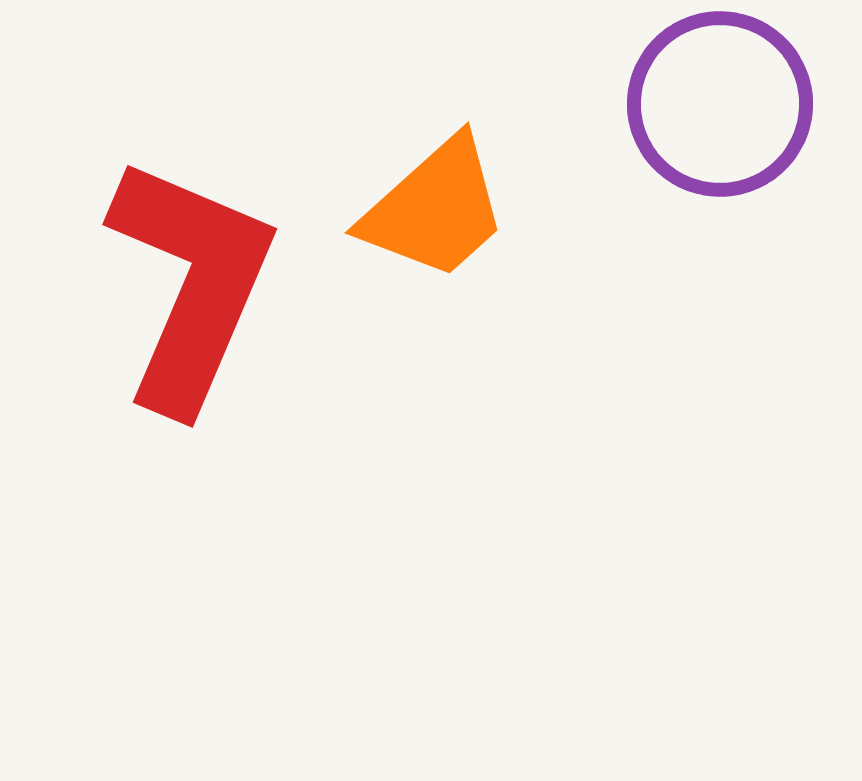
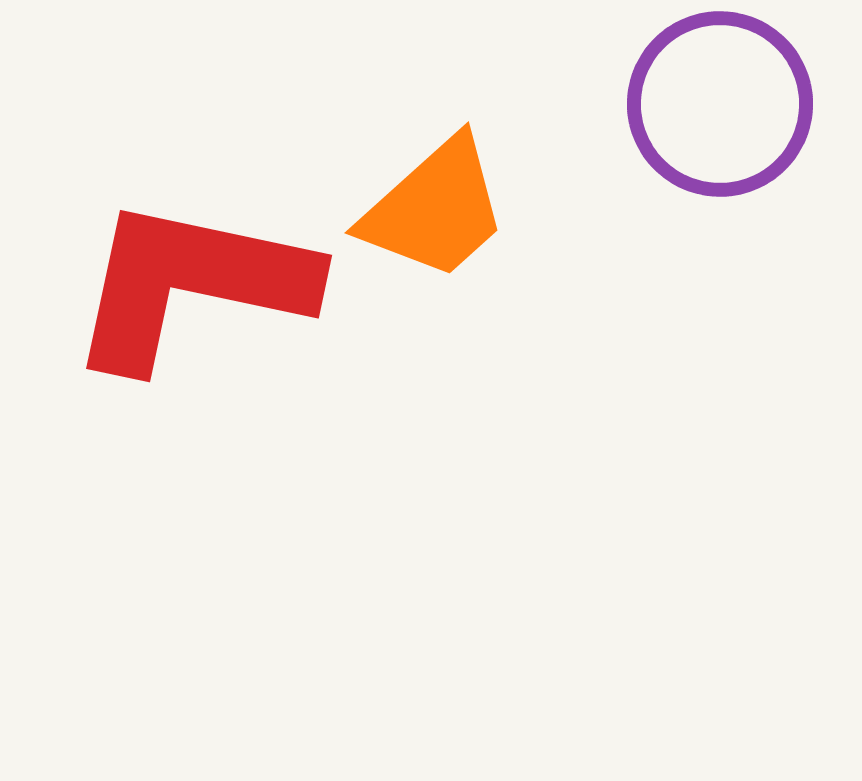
red L-shape: rotated 101 degrees counterclockwise
